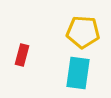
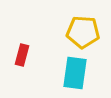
cyan rectangle: moved 3 px left
